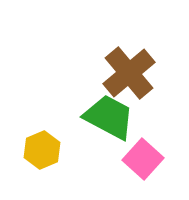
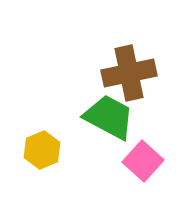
brown cross: rotated 28 degrees clockwise
pink square: moved 2 px down
